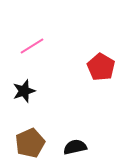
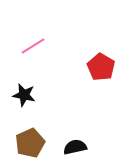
pink line: moved 1 px right
black star: moved 4 px down; rotated 30 degrees clockwise
